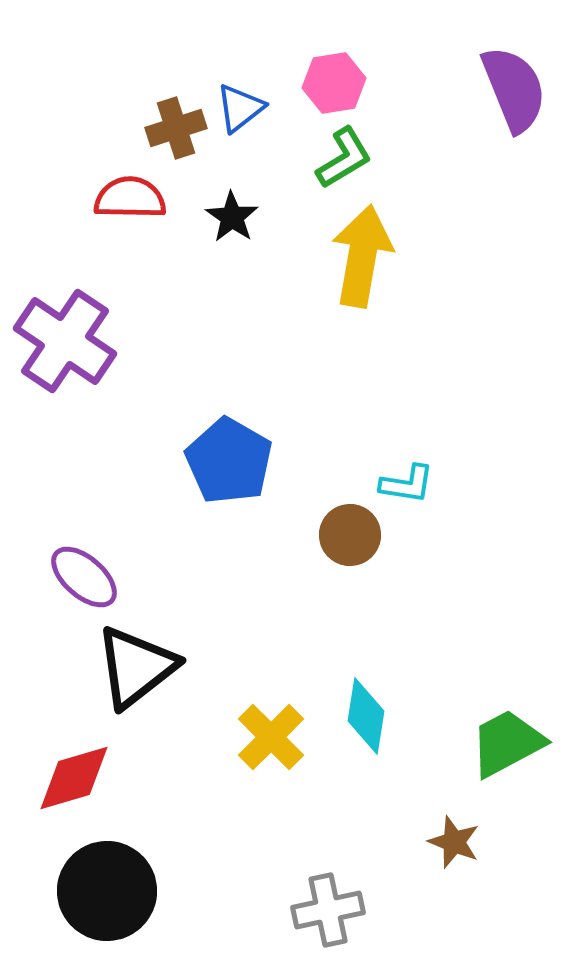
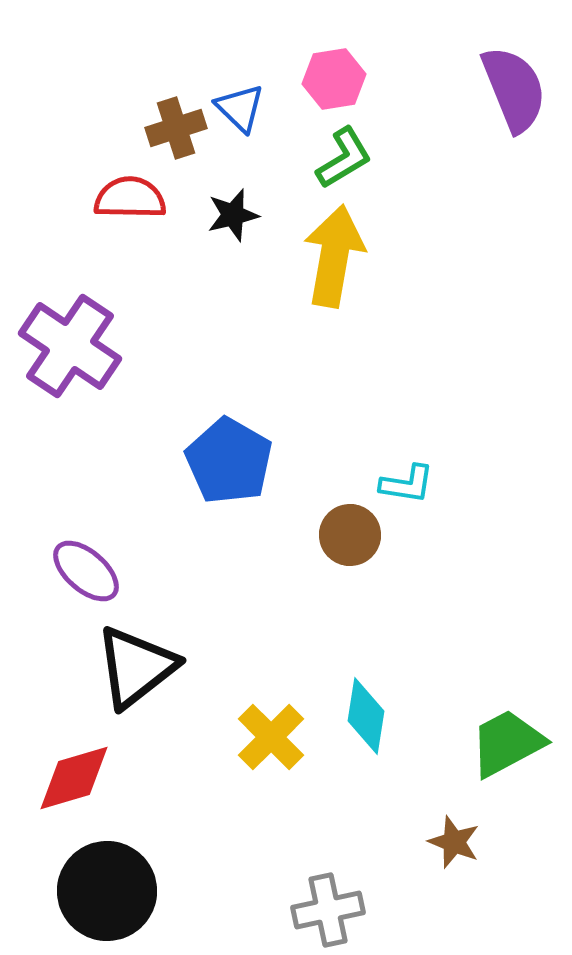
pink hexagon: moved 4 px up
blue triangle: rotated 38 degrees counterclockwise
black star: moved 1 px right, 2 px up; rotated 24 degrees clockwise
yellow arrow: moved 28 px left
purple cross: moved 5 px right, 5 px down
purple ellipse: moved 2 px right, 6 px up
